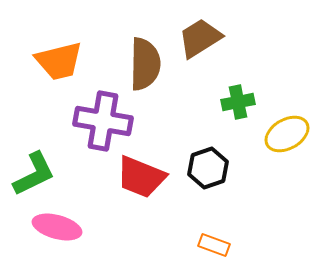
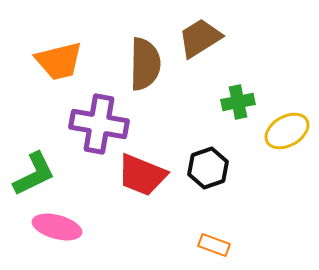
purple cross: moved 4 px left, 3 px down
yellow ellipse: moved 3 px up
red trapezoid: moved 1 px right, 2 px up
